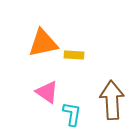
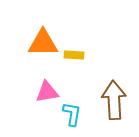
orange triangle: rotated 12 degrees clockwise
pink triangle: rotated 45 degrees counterclockwise
brown arrow: moved 2 px right
